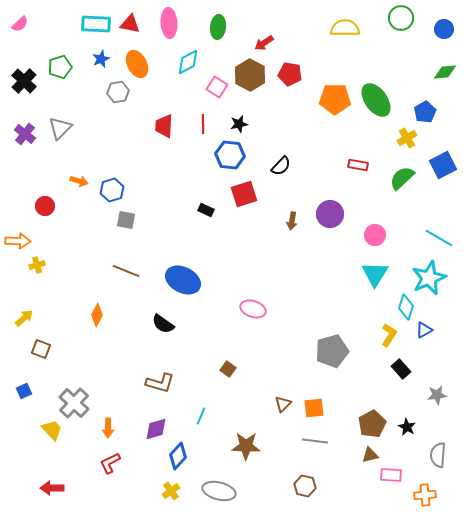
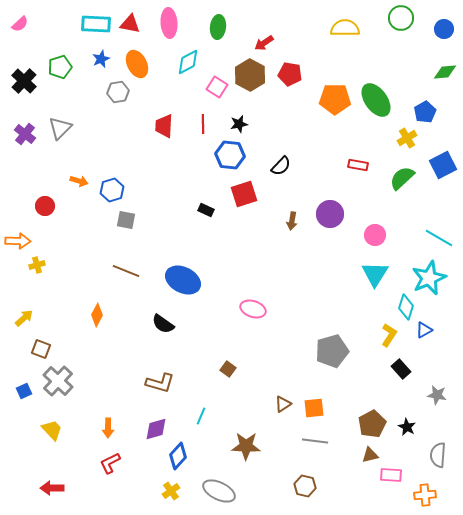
gray star at (437, 395): rotated 18 degrees clockwise
gray cross at (74, 403): moved 16 px left, 22 px up
brown triangle at (283, 404): rotated 12 degrees clockwise
gray ellipse at (219, 491): rotated 12 degrees clockwise
